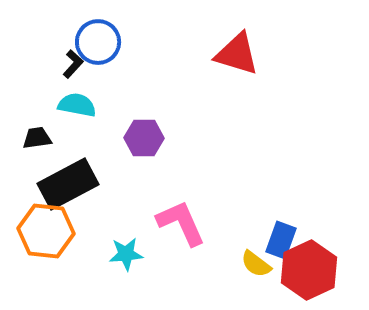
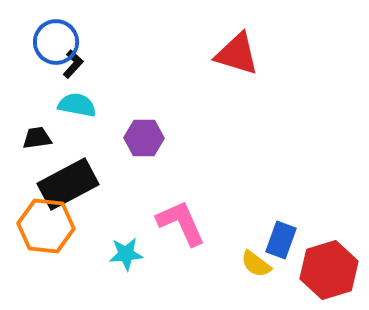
blue circle: moved 42 px left
orange hexagon: moved 5 px up
red hexagon: moved 20 px right; rotated 8 degrees clockwise
